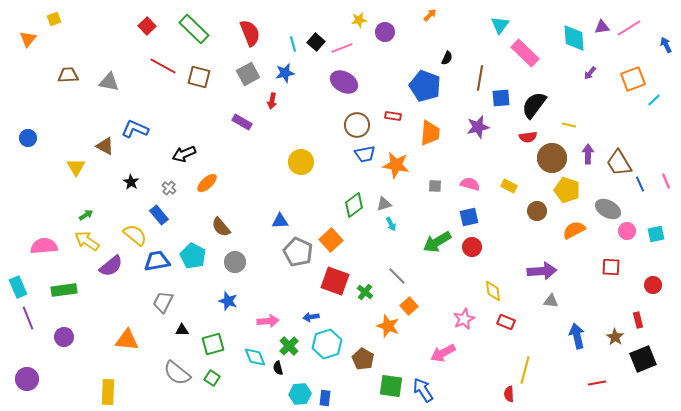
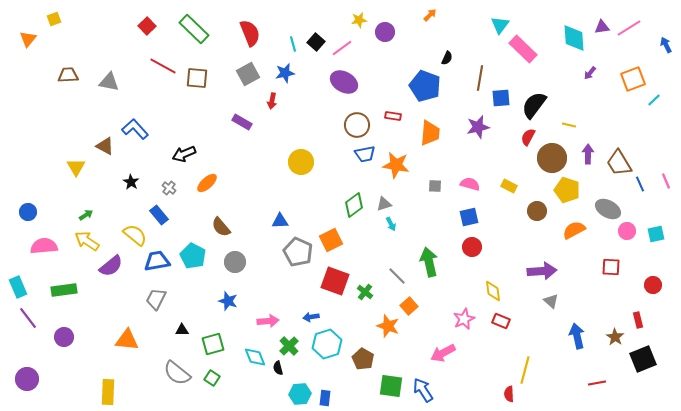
pink line at (342, 48): rotated 15 degrees counterclockwise
pink rectangle at (525, 53): moved 2 px left, 4 px up
brown square at (199, 77): moved 2 px left, 1 px down; rotated 10 degrees counterclockwise
blue L-shape at (135, 129): rotated 24 degrees clockwise
red semicircle at (528, 137): rotated 126 degrees clockwise
blue circle at (28, 138): moved 74 px down
orange square at (331, 240): rotated 15 degrees clockwise
green arrow at (437, 242): moved 8 px left, 20 px down; rotated 108 degrees clockwise
gray triangle at (551, 301): rotated 35 degrees clockwise
gray trapezoid at (163, 302): moved 7 px left, 3 px up
purple line at (28, 318): rotated 15 degrees counterclockwise
red rectangle at (506, 322): moved 5 px left, 1 px up
